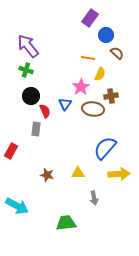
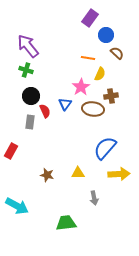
gray rectangle: moved 6 px left, 7 px up
